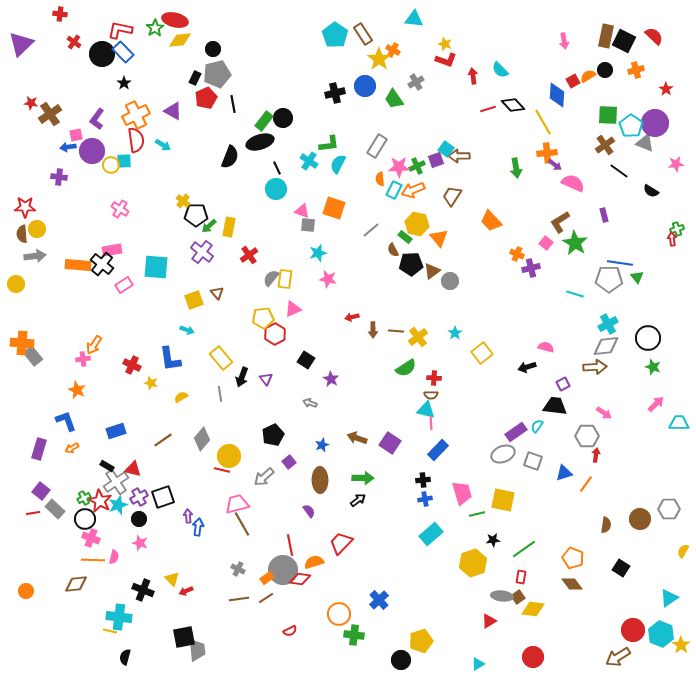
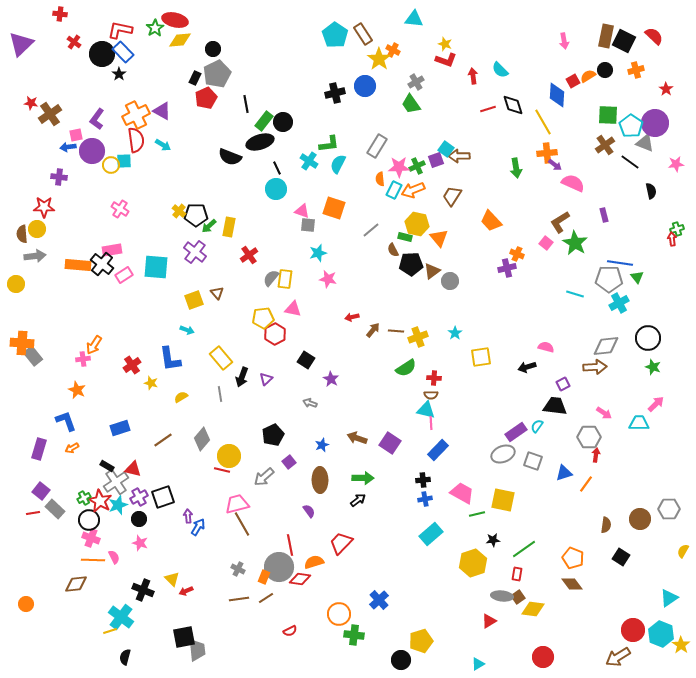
gray pentagon at (217, 74): rotated 12 degrees counterclockwise
black star at (124, 83): moved 5 px left, 9 px up
green trapezoid at (394, 99): moved 17 px right, 5 px down
black line at (233, 104): moved 13 px right
black diamond at (513, 105): rotated 25 degrees clockwise
purple triangle at (173, 111): moved 11 px left
black circle at (283, 118): moved 4 px down
black semicircle at (230, 157): rotated 90 degrees clockwise
black line at (619, 171): moved 11 px right, 9 px up
black semicircle at (651, 191): rotated 133 degrees counterclockwise
yellow cross at (183, 201): moved 4 px left, 10 px down
red star at (25, 207): moved 19 px right
green rectangle at (405, 237): rotated 24 degrees counterclockwise
purple cross at (202, 252): moved 7 px left
purple cross at (531, 268): moved 24 px left
pink rectangle at (124, 285): moved 10 px up
pink triangle at (293, 309): rotated 36 degrees clockwise
cyan cross at (608, 324): moved 11 px right, 21 px up
brown arrow at (373, 330): rotated 140 degrees counterclockwise
yellow cross at (418, 337): rotated 18 degrees clockwise
yellow square at (482, 353): moved 1 px left, 4 px down; rotated 30 degrees clockwise
red cross at (132, 365): rotated 30 degrees clockwise
purple triangle at (266, 379): rotated 24 degrees clockwise
cyan trapezoid at (679, 423): moved 40 px left
blue rectangle at (116, 431): moved 4 px right, 3 px up
gray hexagon at (587, 436): moved 2 px right, 1 px down
pink trapezoid at (462, 493): rotated 45 degrees counterclockwise
black circle at (85, 519): moved 4 px right, 1 px down
blue arrow at (198, 527): rotated 24 degrees clockwise
pink semicircle at (114, 557): rotated 40 degrees counterclockwise
black square at (621, 568): moved 11 px up
gray circle at (283, 570): moved 4 px left, 3 px up
red rectangle at (521, 577): moved 4 px left, 3 px up
orange rectangle at (267, 578): moved 3 px left, 1 px up; rotated 32 degrees counterclockwise
orange circle at (26, 591): moved 13 px down
cyan cross at (119, 617): moved 2 px right; rotated 30 degrees clockwise
yellow line at (110, 631): rotated 32 degrees counterclockwise
red circle at (533, 657): moved 10 px right
